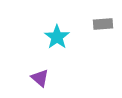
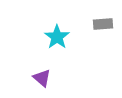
purple triangle: moved 2 px right
